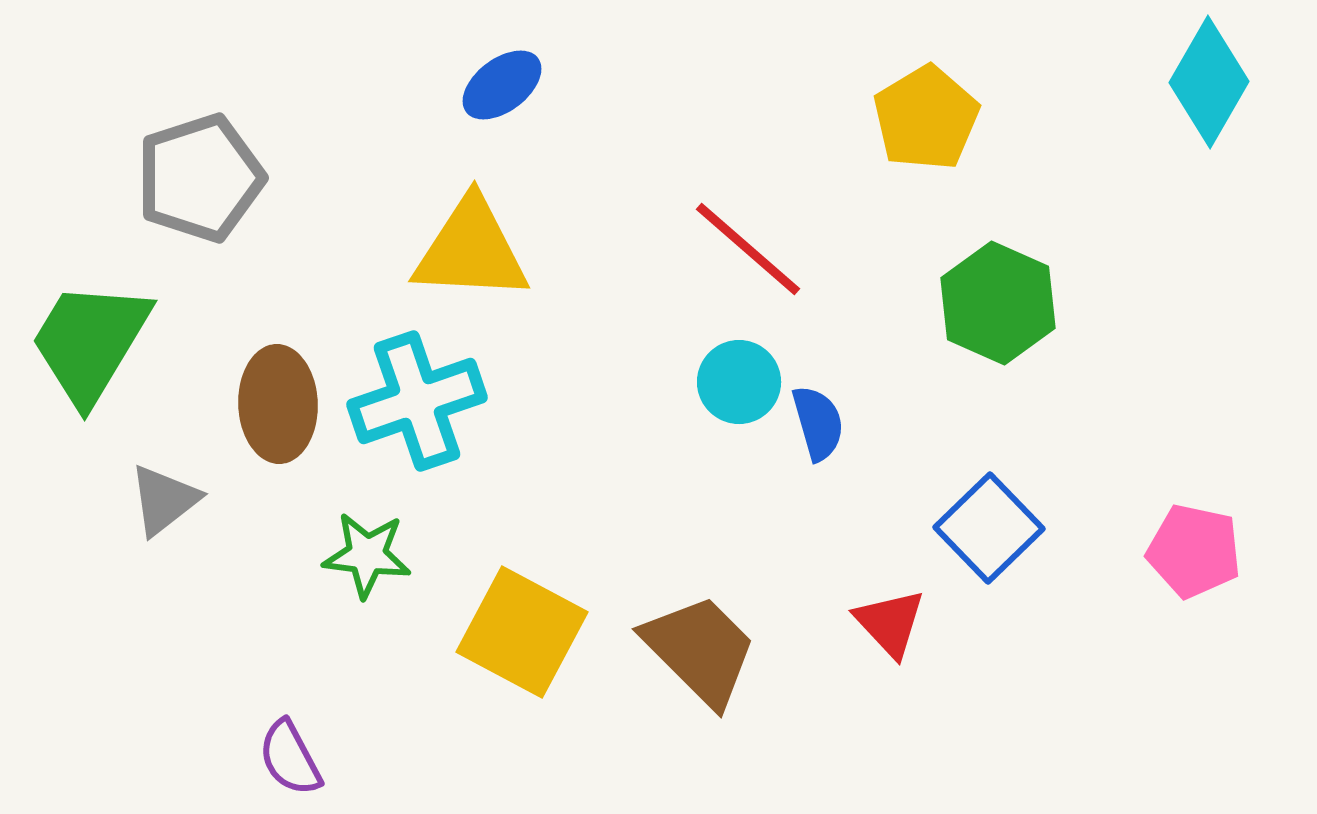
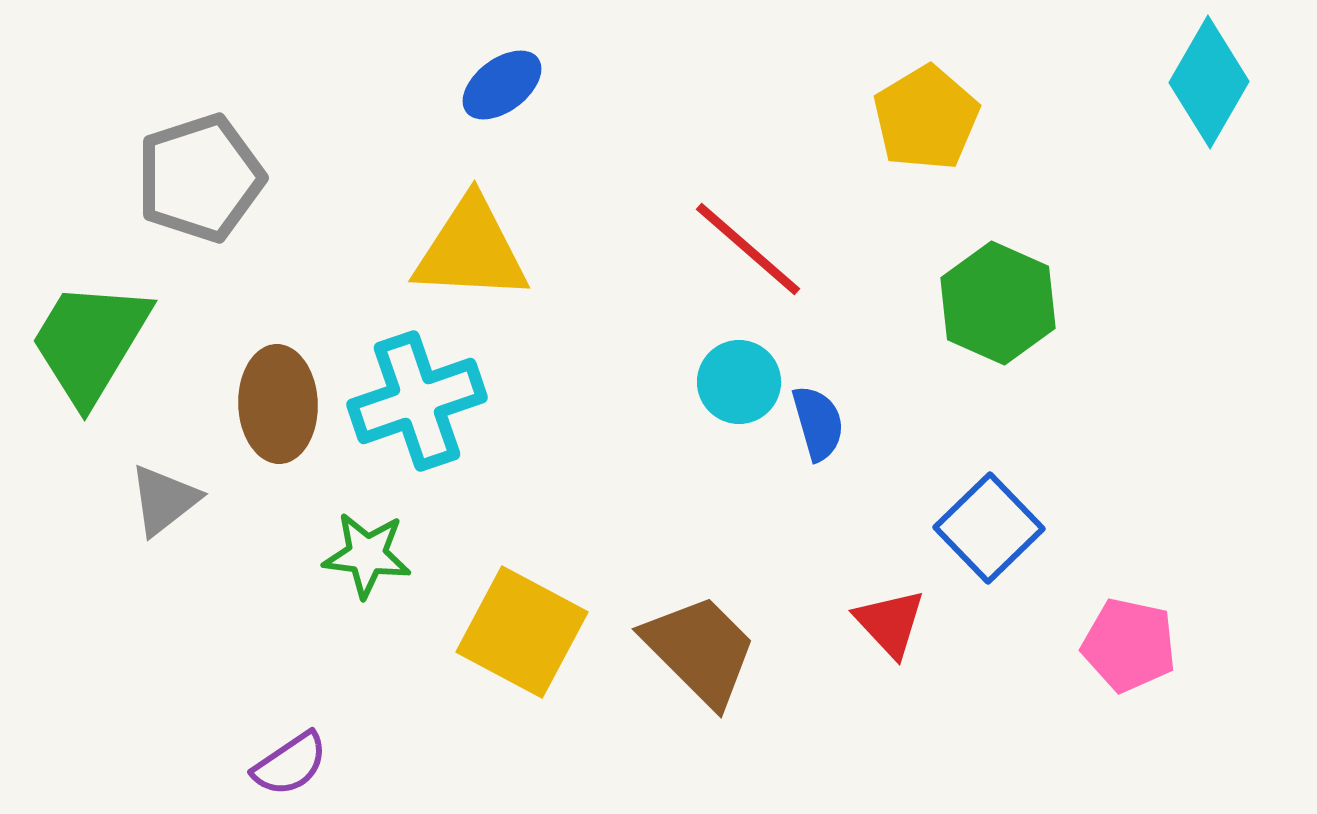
pink pentagon: moved 65 px left, 94 px down
purple semicircle: moved 6 px down; rotated 96 degrees counterclockwise
